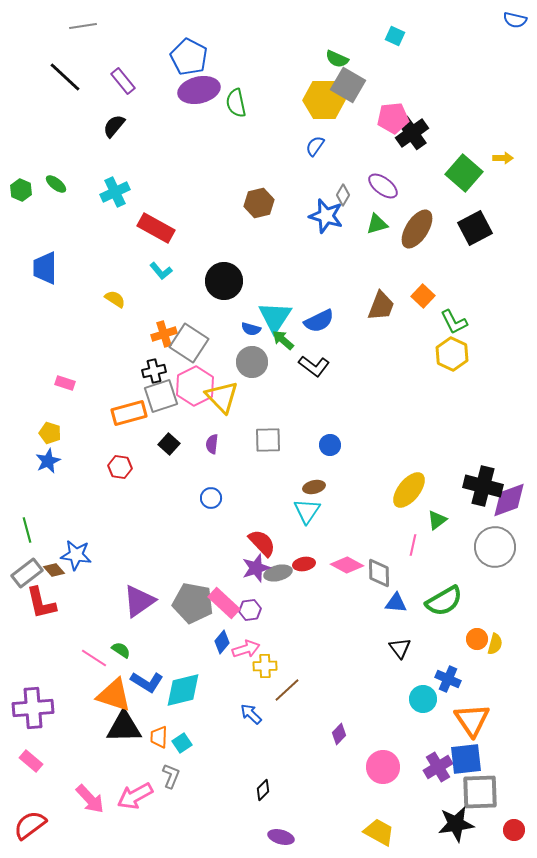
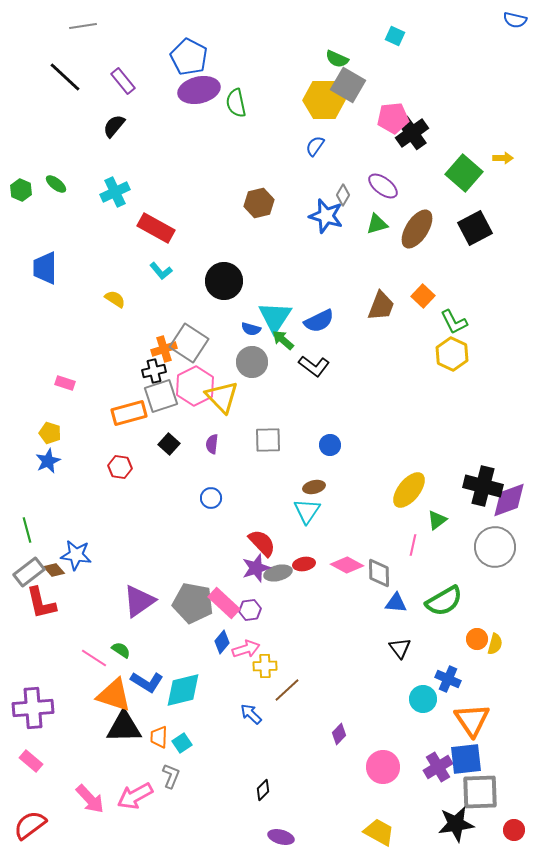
orange cross at (164, 334): moved 15 px down
gray rectangle at (27, 573): moved 2 px right, 1 px up
